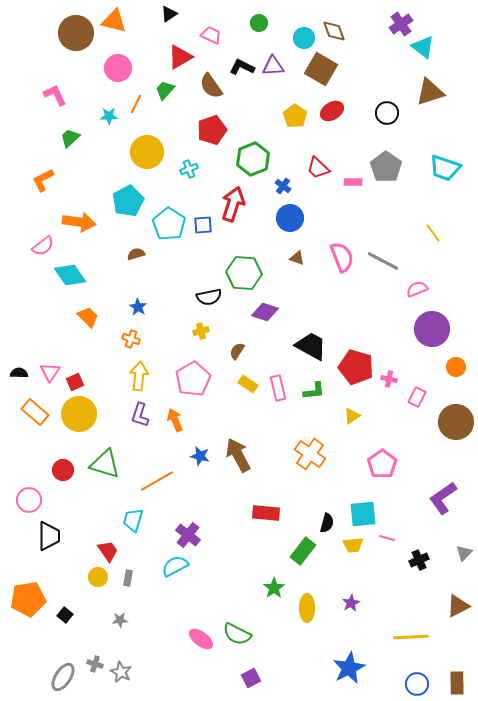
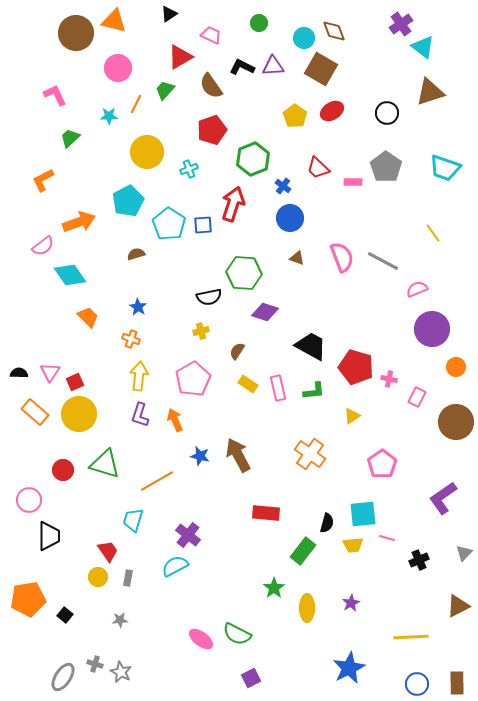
orange arrow at (79, 222): rotated 28 degrees counterclockwise
